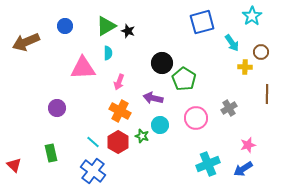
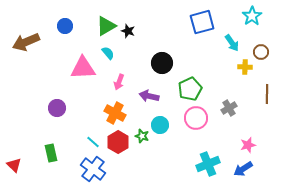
cyan semicircle: rotated 40 degrees counterclockwise
green pentagon: moved 6 px right, 10 px down; rotated 15 degrees clockwise
purple arrow: moved 4 px left, 2 px up
orange cross: moved 5 px left, 2 px down
blue cross: moved 2 px up
